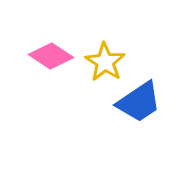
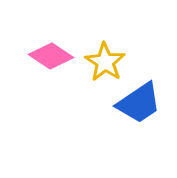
blue trapezoid: moved 1 px down
